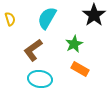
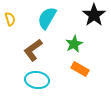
cyan ellipse: moved 3 px left, 1 px down
